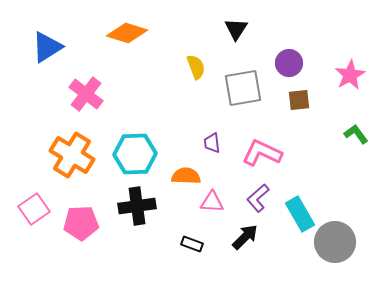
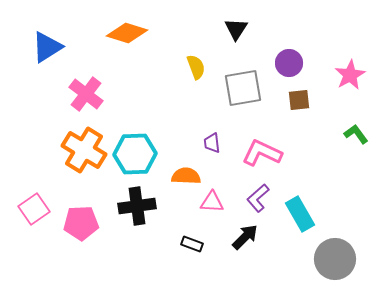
orange cross: moved 12 px right, 5 px up
gray circle: moved 17 px down
